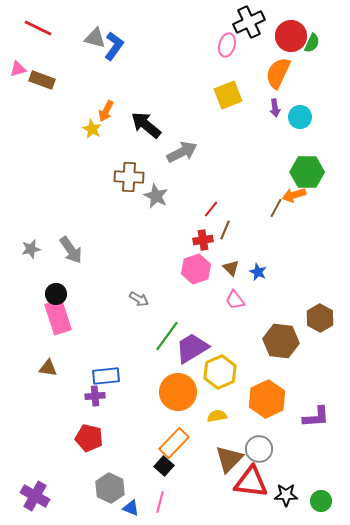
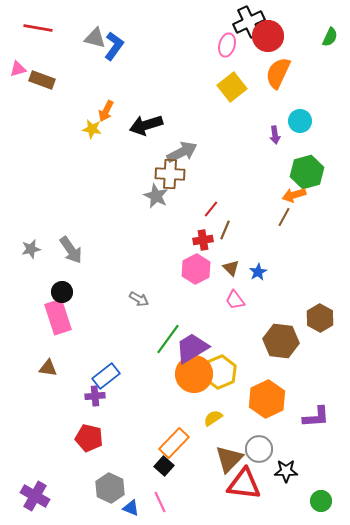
red line at (38, 28): rotated 16 degrees counterclockwise
red circle at (291, 36): moved 23 px left
green semicircle at (312, 43): moved 18 px right, 6 px up
yellow square at (228, 95): moved 4 px right, 8 px up; rotated 16 degrees counterclockwise
purple arrow at (275, 108): moved 27 px down
cyan circle at (300, 117): moved 4 px down
black arrow at (146, 125): rotated 56 degrees counterclockwise
yellow star at (92, 129): rotated 18 degrees counterclockwise
green hexagon at (307, 172): rotated 16 degrees counterclockwise
brown cross at (129, 177): moved 41 px right, 3 px up
brown line at (276, 208): moved 8 px right, 9 px down
pink hexagon at (196, 269): rotated 8 degrees counterclockwise
blue star at (258, 272): rotated 18 degrees clockwise
black circle at (56, 294): moved 6 px right, 2 px up
green line at (167, 336): moved 1 px right, 3 px down
blue rectangle at (106, 376): rotated 32 degrees counterclockwise
orange circle at (178, 392): moved 16 px right, 18 px up
yellow semicircle at (217, 416): moved 4 px left, 2 px down; rotated 24 degrees counterclockwise
red triangle at (251, 482): moved 7 px left, 2 px down
black star at (286, 495): moved 24 px up
pink line at (160, 502): rotated 40 degrees counterclockwise
